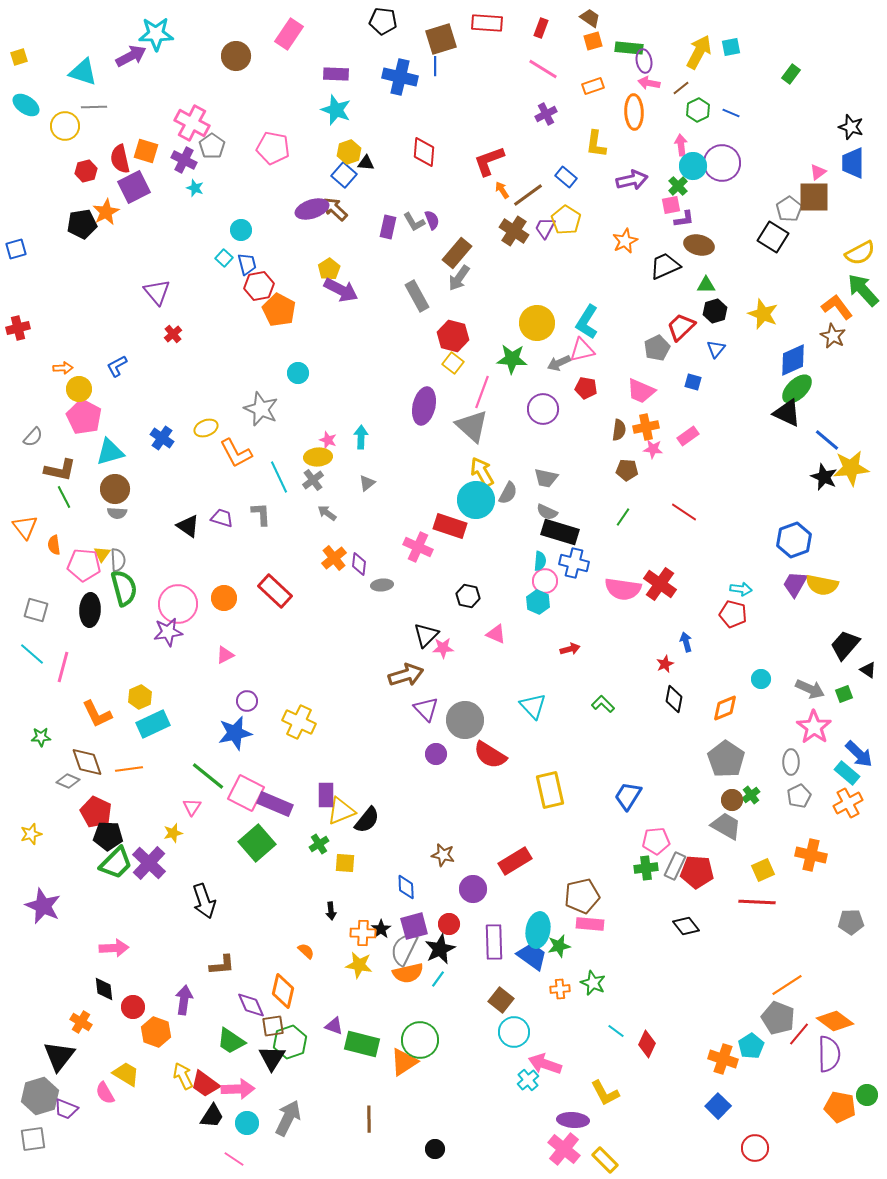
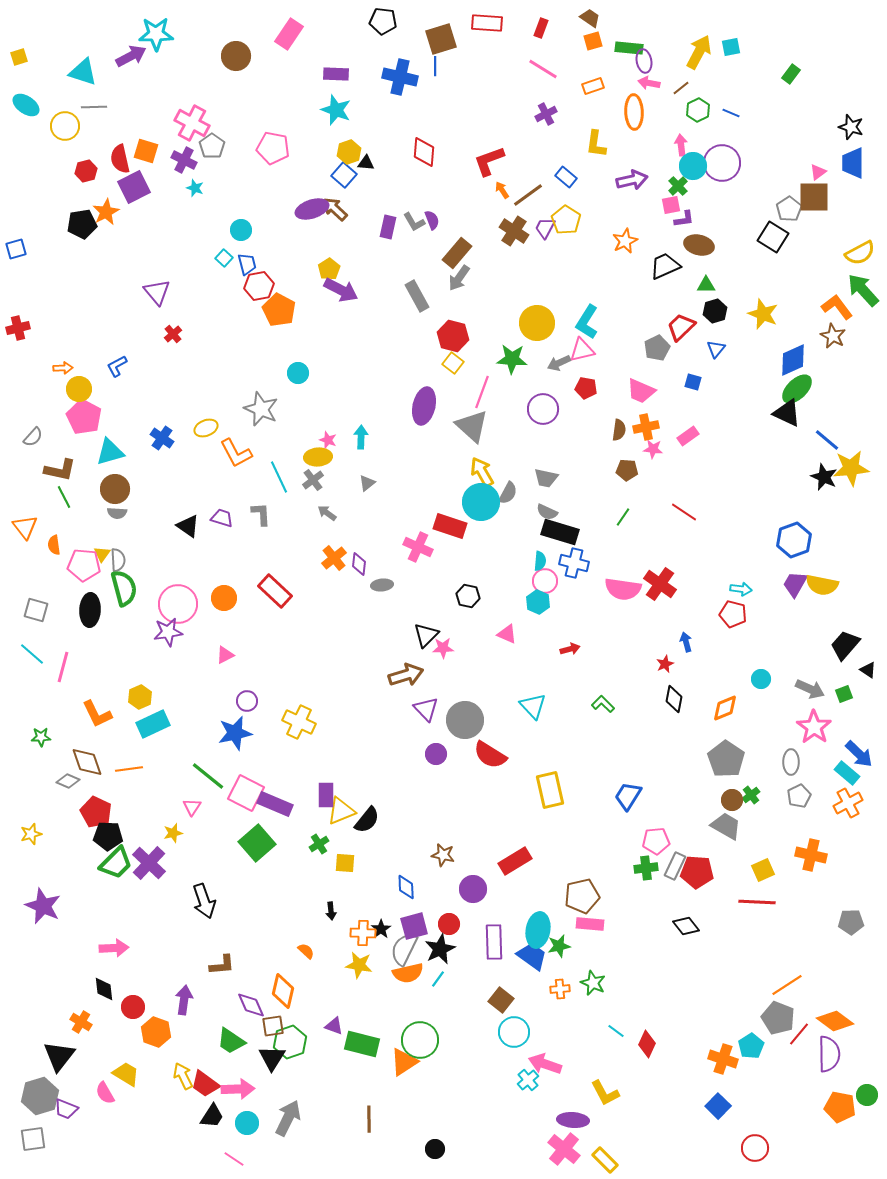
cyan circle at (476, 500): moved 5 px right, 2 px down
pink triangle at (496, 634): moved 11 px right
